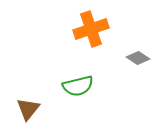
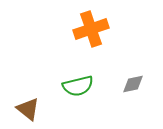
gray diamond: moved 5 px left, 26 px down; rotated 45 degrees counterclockwise
brown triangle: rotated 30 degrees counterclockwise
